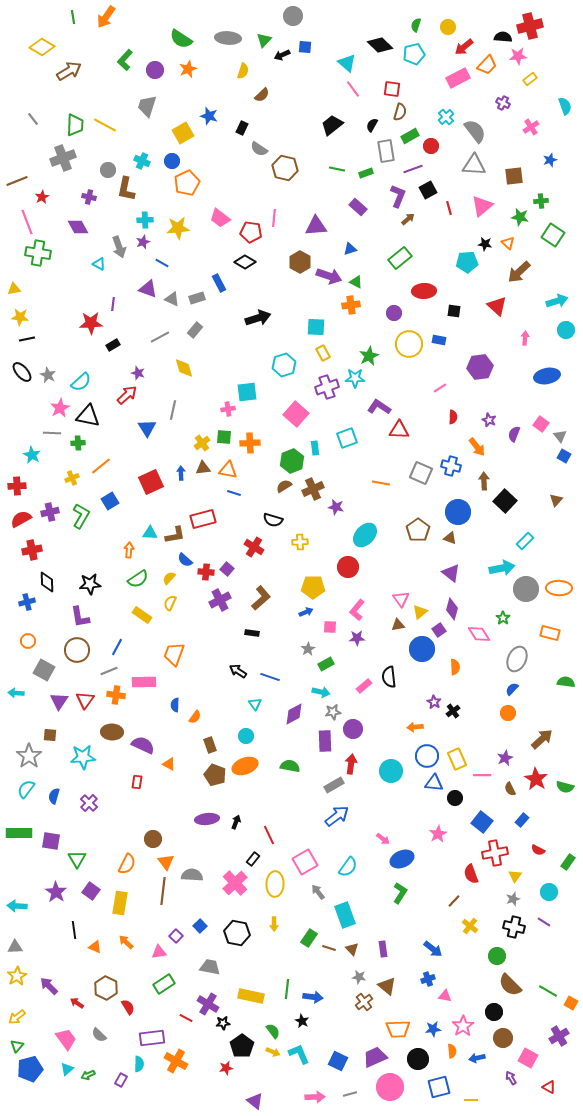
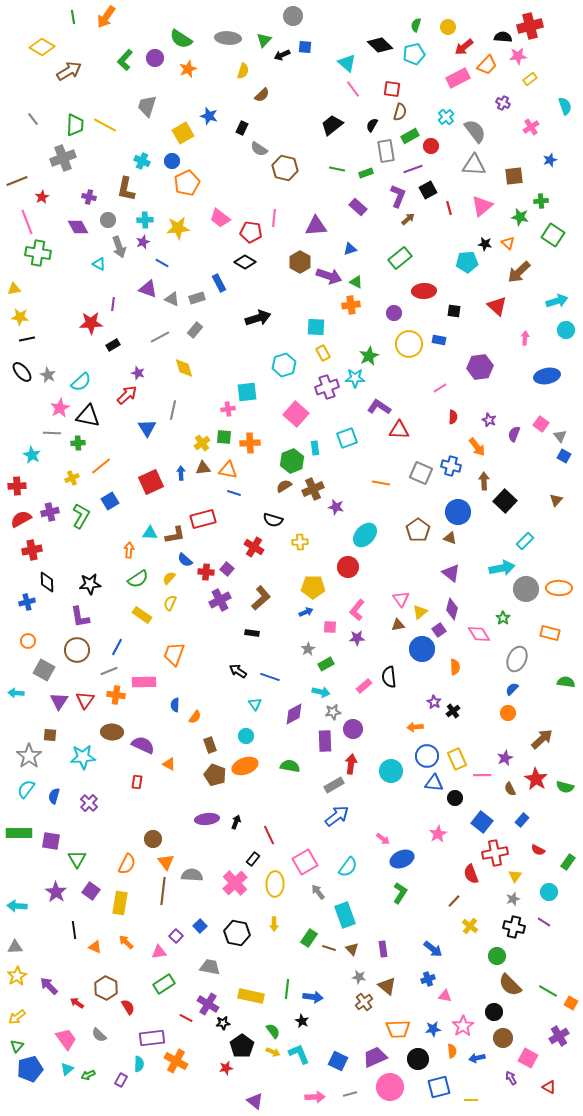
purple circle at (155, 70): moved 12 px up
gray circle at (108, 170): moved 50 px down
